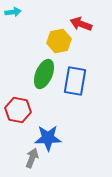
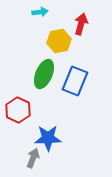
cyan arrow: moved 27 px right
red arrow: rotated 85 degrees clockwise
blue rectangle: rotated 12 degrees clockwise
red hexagon: rotated 15 degrees clockwise
gray arrow: moved 1 px right
